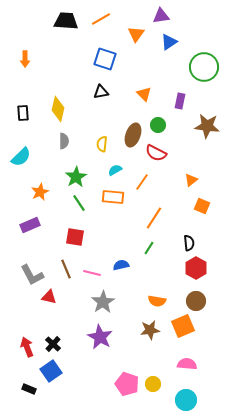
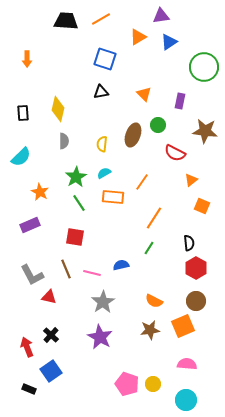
orange triangle at (136, 34): moved 2 px right, 3 px down; rotated 24 degrees clockwise
orange arrow at (25, 59): moved 2 px right
brown star at (207, 126): moved 2 px left, 5 px down
red semicircle at (156, 153): moved 19 px right
cyan semicircle at (115, 170): moved 11 px left, 3 px down
orange star at (40, 192): rotated 18 degrees counterclockwise
orange semicircle at (157, 301): moved 3 px left; rotated 18 degrees clockwise
black cross at (53, 344): moved 2 px left, 9 px up
